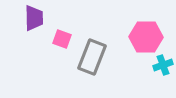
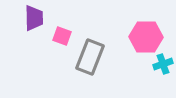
pink square: moved 3 px up
gray rectangle: moved 2 px left
cyan cross: moved 1 px up
